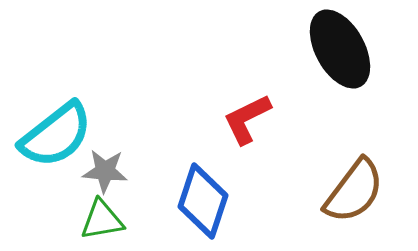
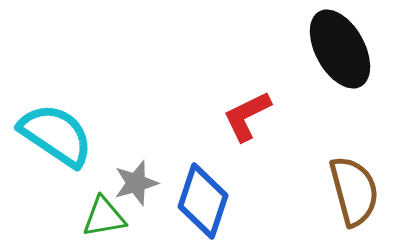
red L-shape: moved 3 px up
cyan semicircle: rotated 108 degrees counterclockwise
gray star: moved 31 px right, 12 px down; rotated 21 degrees counterclockwise
brown semicircle: rotated 52 degrees counterclockwise
green triangle: moved 2 px right, 3 px up
